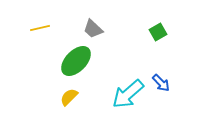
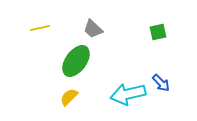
green square: rotated 18 degrees clockwise
green ellipse: rotated 8 degrees counterclockwise
cyan arrow: rotated 28 degrees clockwise
